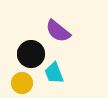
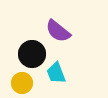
black circle: moved 1 px right
cyan trapezoid: moved 2 px right
